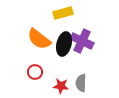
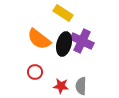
yellow rectangle: rotated 48 degrees clockwise
gray semicircle: moved 3 px down
